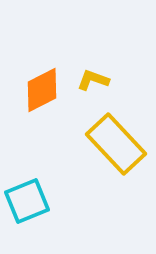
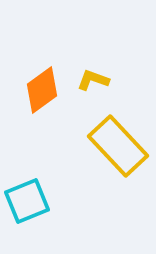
orange diamond: rotated 9 degrees counterclockwise
yellow rectangle: moved 2 px right, 2 px down
